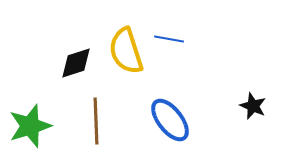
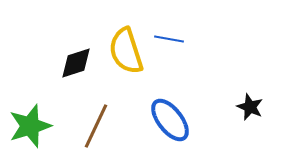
black star: moved 3 px left, 1 px down
brown line: moved 5 px down; rotated 27 degrees clockwise
